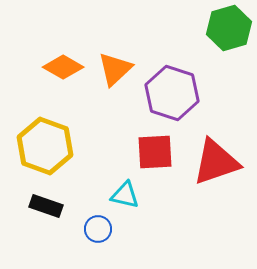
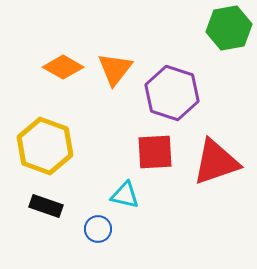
green hexagon: rotated 6 degrees clockwise
orange triangle: rotated 9 degrees counterclockwise
